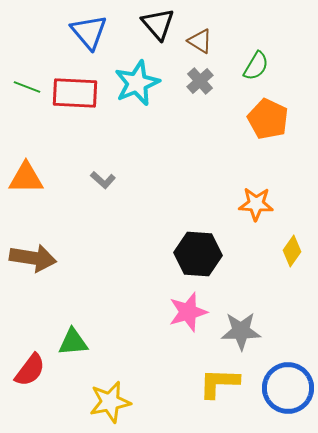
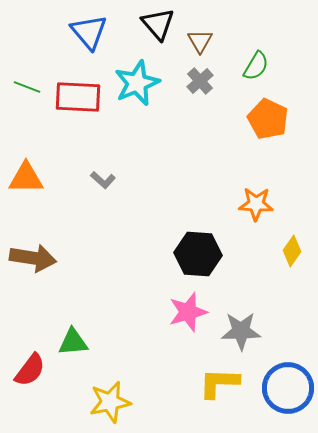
brown triangle: rotated 28 degrees clockwise
red rectangle: moved 3 px right, 4 px down
